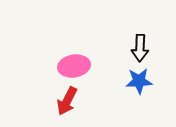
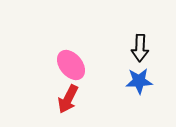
pink ellipse: moved 3 px left, 1 px up; rotated 60 degrees clockwise
red arrow: moved 1 px right, 2 px up
